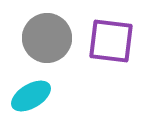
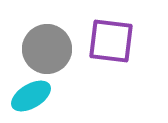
gray circle: moved 11 px down
